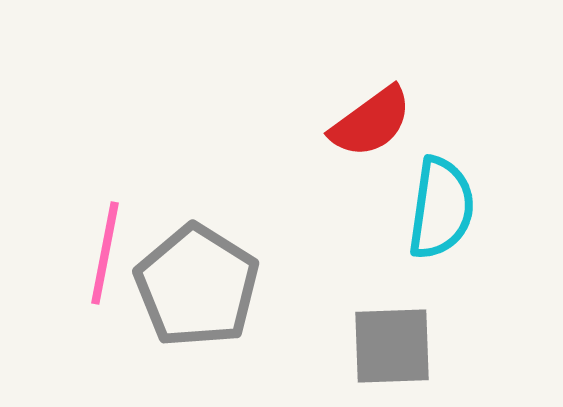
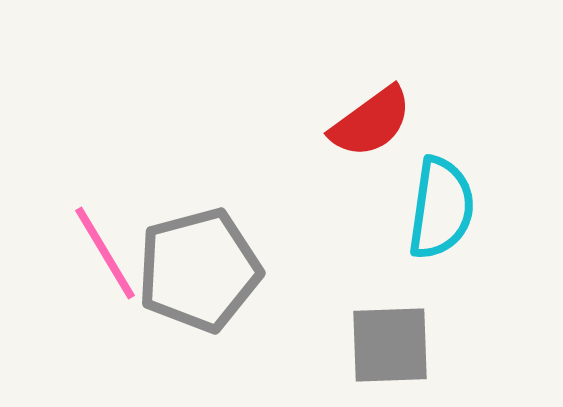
pink line: rotated 42 degrees counterclockwise
gray pentagon: moved 2 px right, 16 px up; rotated 25 degrees clockwise
gray square: moved 2 px left, 1 px up
